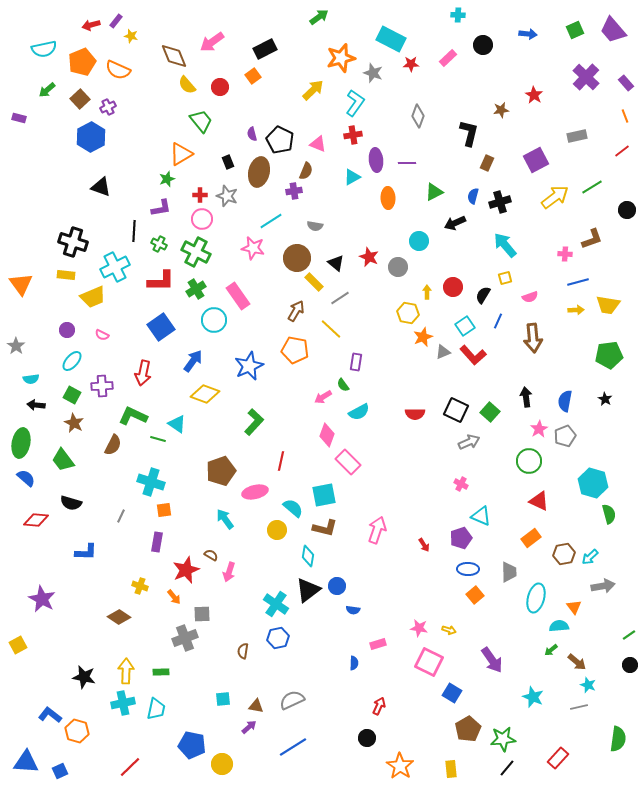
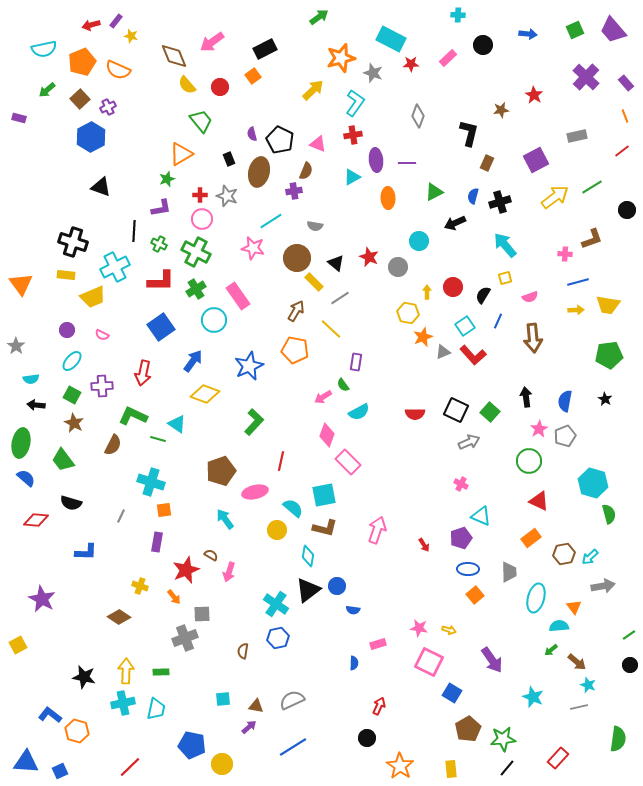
black rectangle at (228, 162): moved 1 px right, 3 px up
